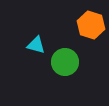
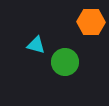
orange hexagon: moved 3 px up; rotated 16 degrees counterclockwise
